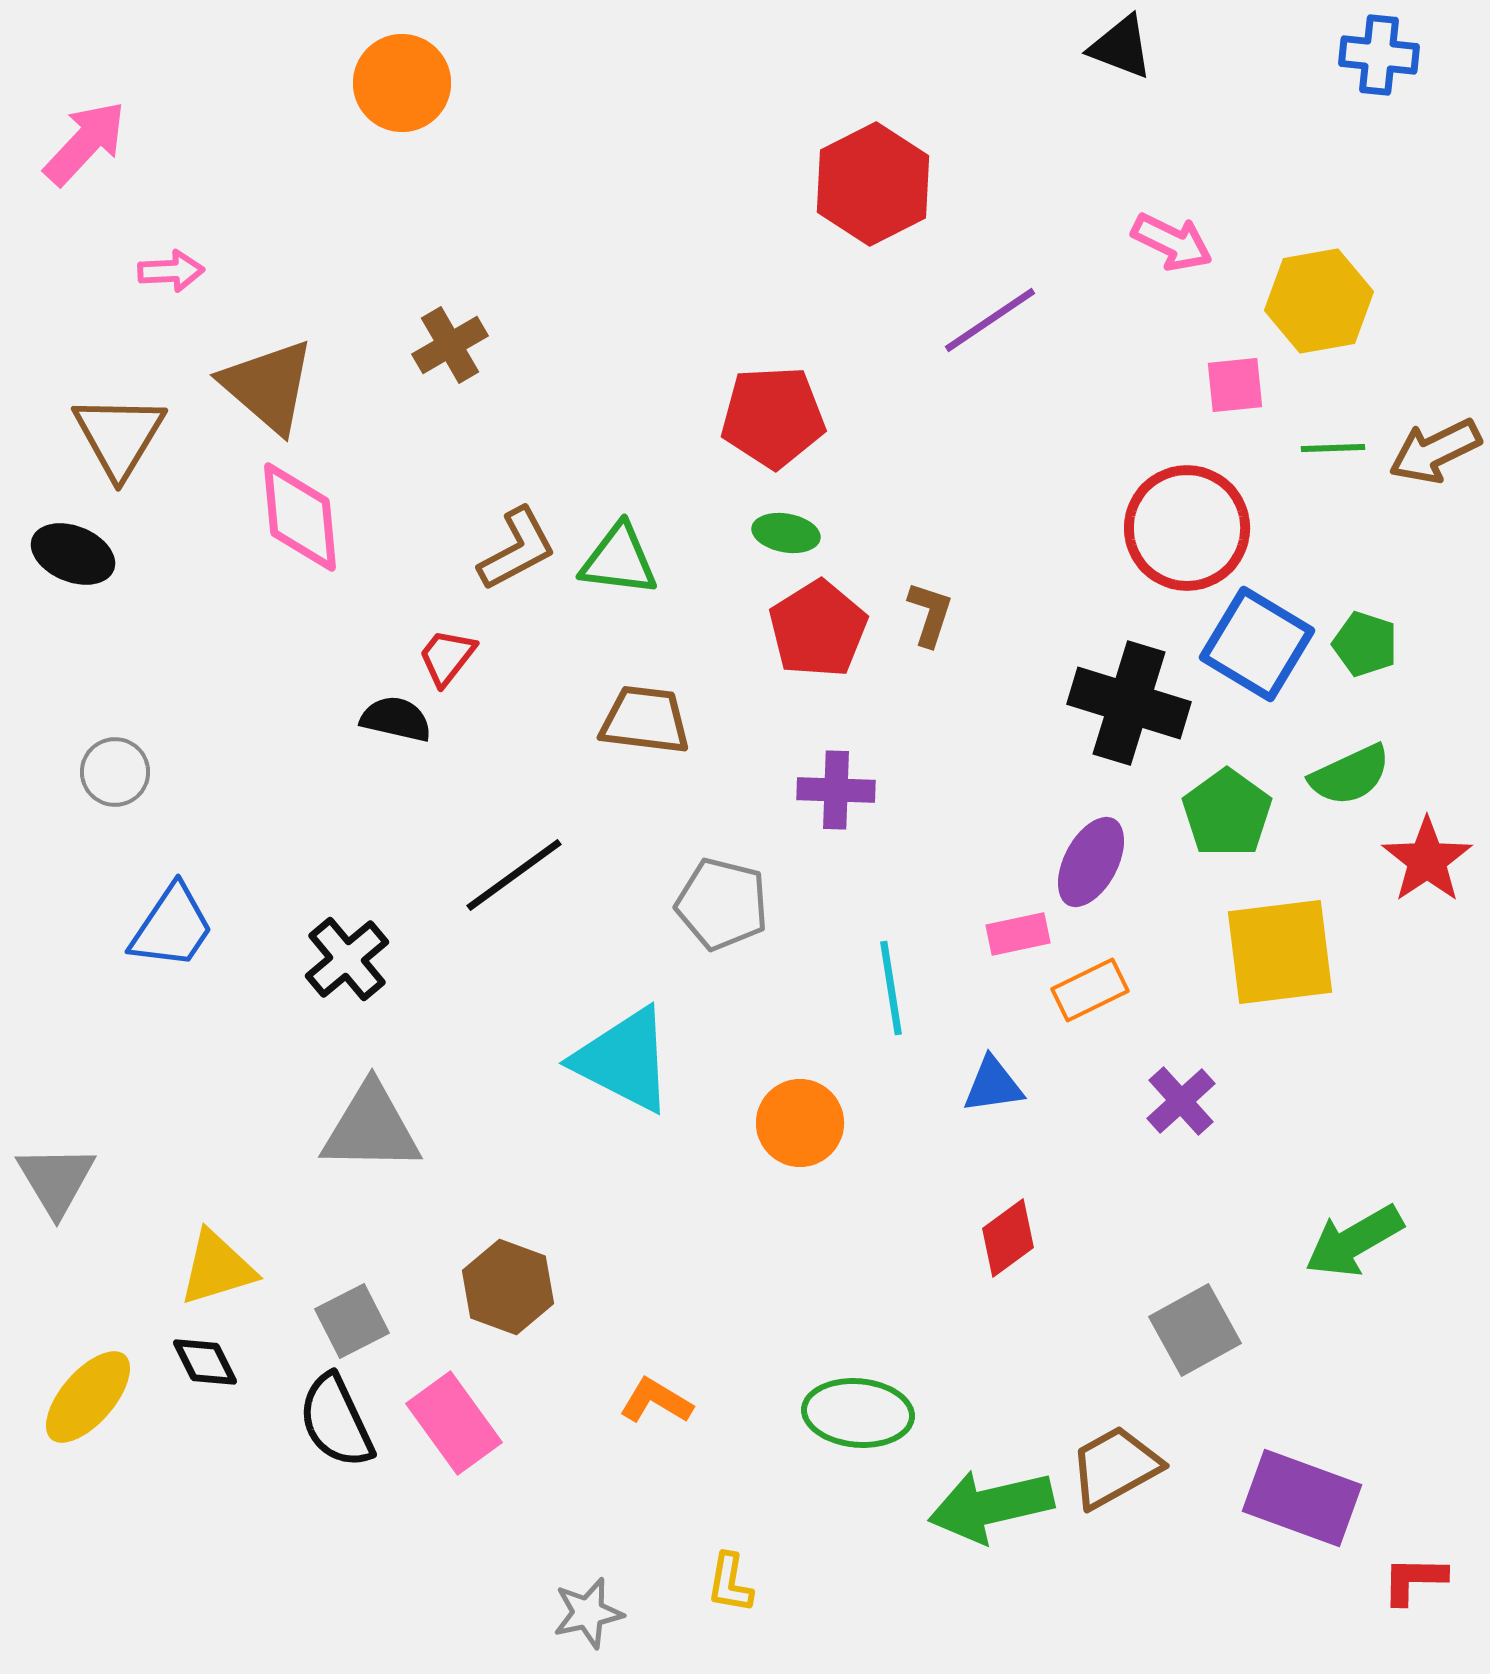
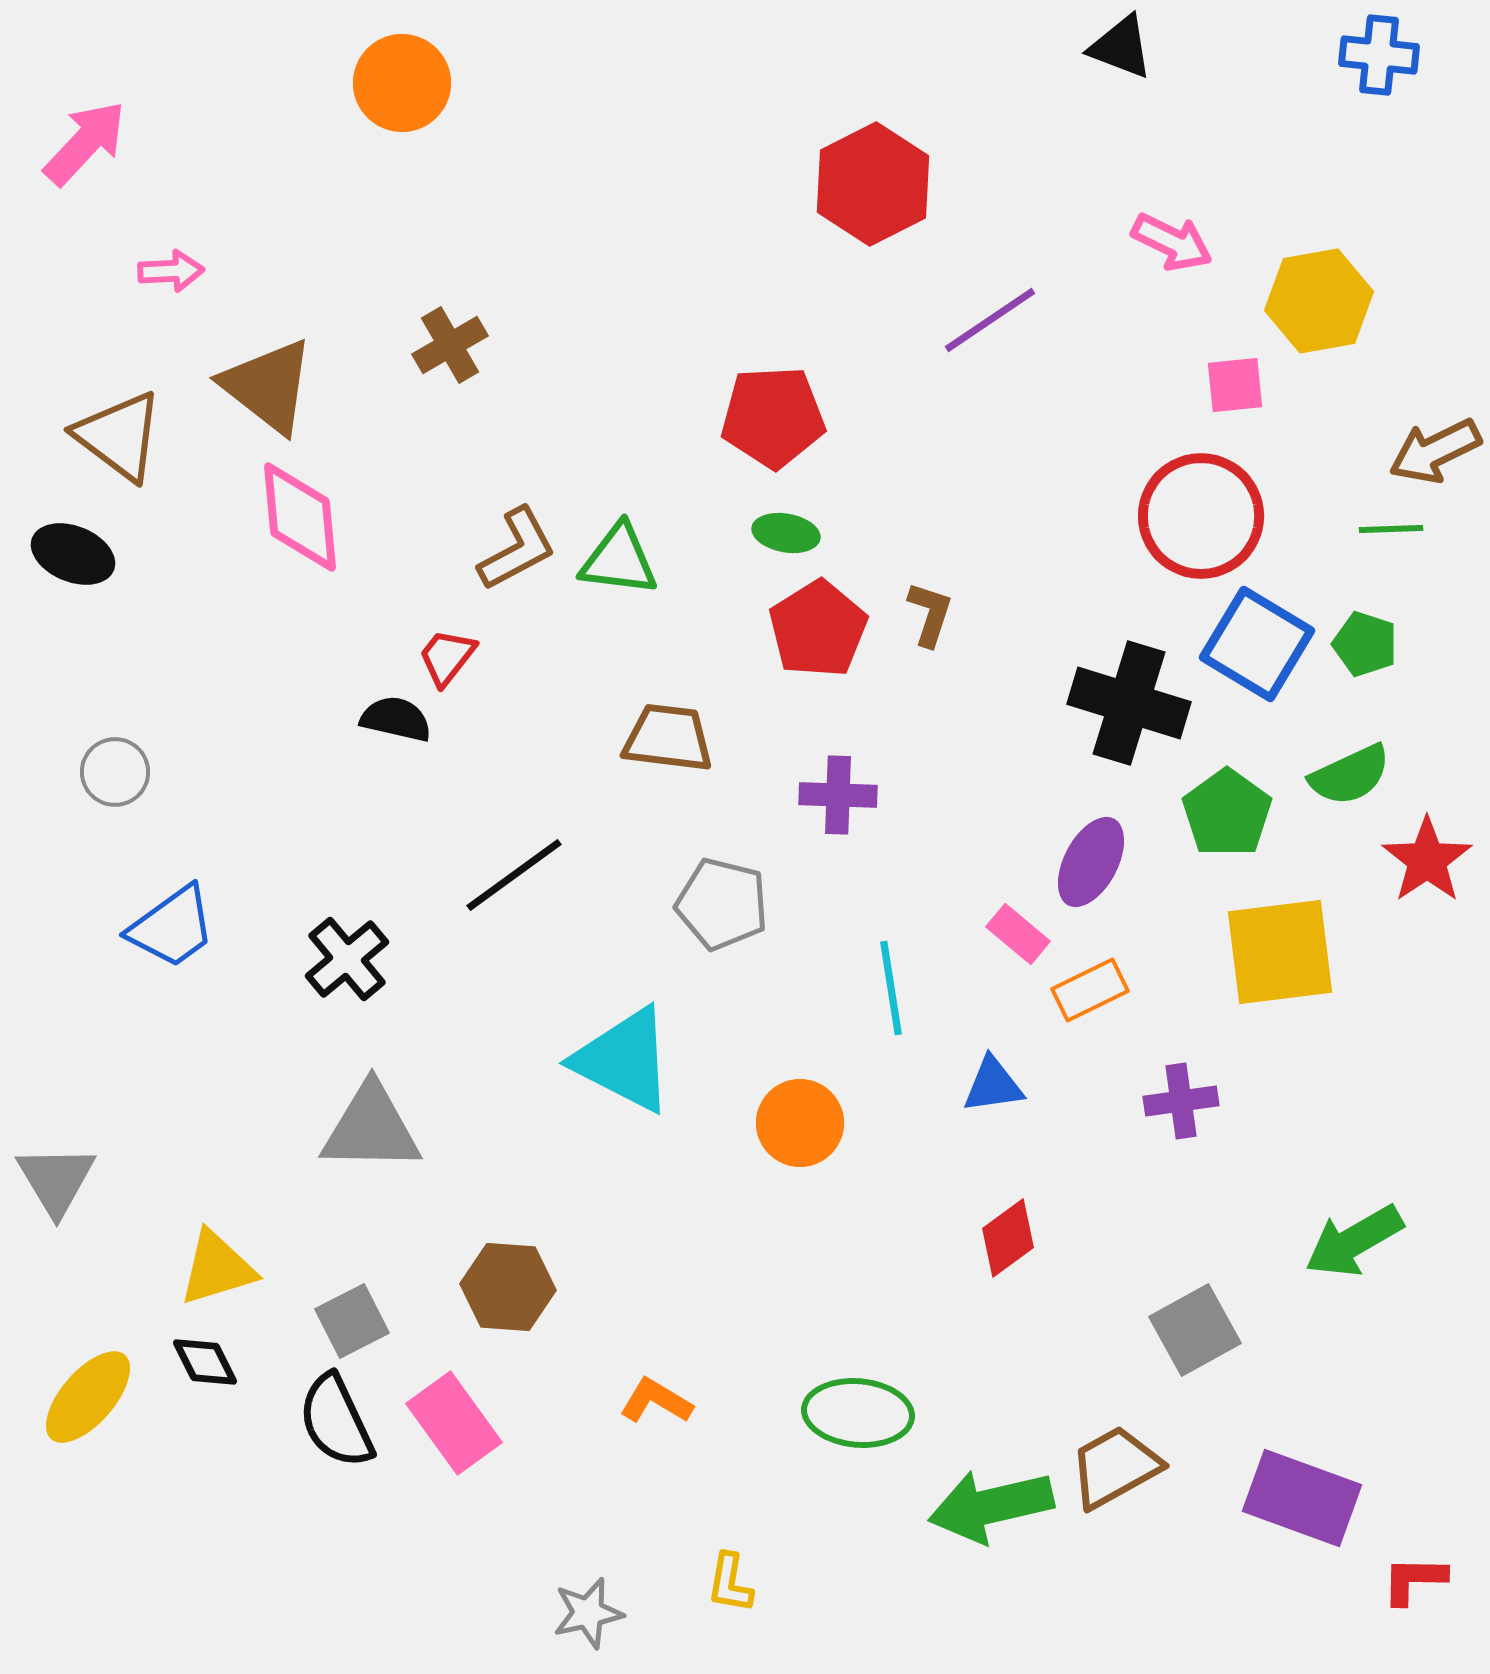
brown triangle at (268, 386): rotated 3 degrees counterclockwise
brown triangle at (119, 436): rotated 24 degrees counterclockwise
green line at (1333, 448): moved 58 px right, 81 px down
red circle at (1187, 528): moved 14 px right, 12 px up
brown trapezoid at (645, 720): moved 23 px right, 18 px down
purple cross at (836, 790): moved 2 px right, 5 px down
blue trapezoid at (172, 927): rotated 20 degrees clockwise
pink rectangle at (1018, 934): rotated 52 degrees clockwise
purple cross at (1181, 1101): rotated 34 degrees clockwise
brown hexagon at (508, 1287): rotated 16 degrees counterclockwise
